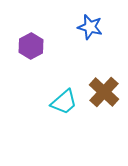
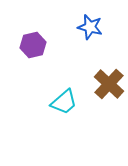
purple hexagon: moved 2 px right, 1 px up; rotated 15 degrees clockwise
brown cross: moved 5 px right, 8 px up
